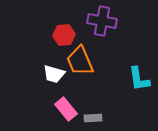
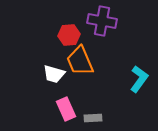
red hexagon: moved 5 px right
cyan L-shape: rotated 136 degrees counterclockwise
pink rectangle: rotated 15 degrees clockwise
